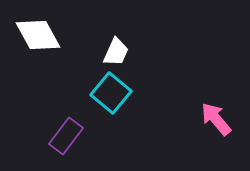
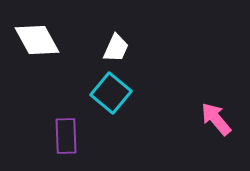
white diamond: moved 1 px left, 5 px down
white trapezoid: moved 4 px up
purple rectangle: rotated 39 degrees counterclockwise
